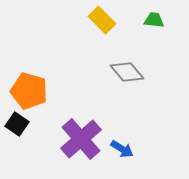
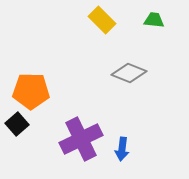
gray diamond: moved 2 px right, 1 px down; rotated 28 degrees counterclockwise
orange pentagon: moved 2 px right; rotated 15 degrees counterclockwise
black square: rotated 15 degrees clockwise
purple cross: rotated 15 degrees clockwise
blue arrow: rotated 65 degrees clockwise
